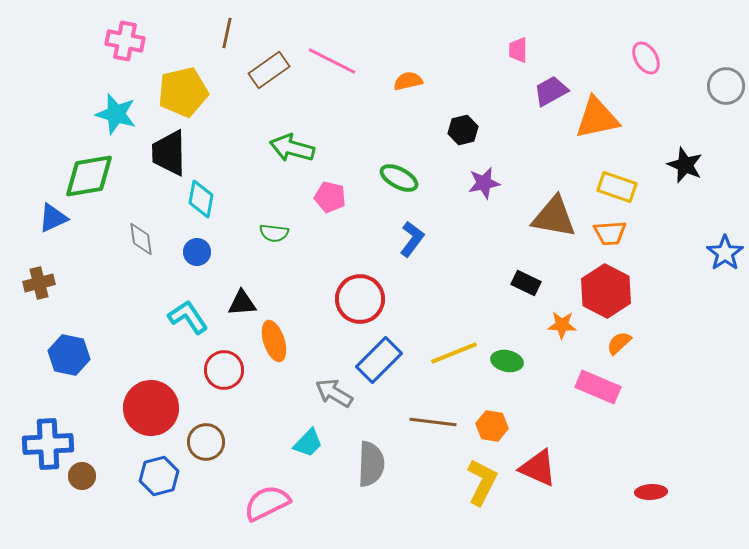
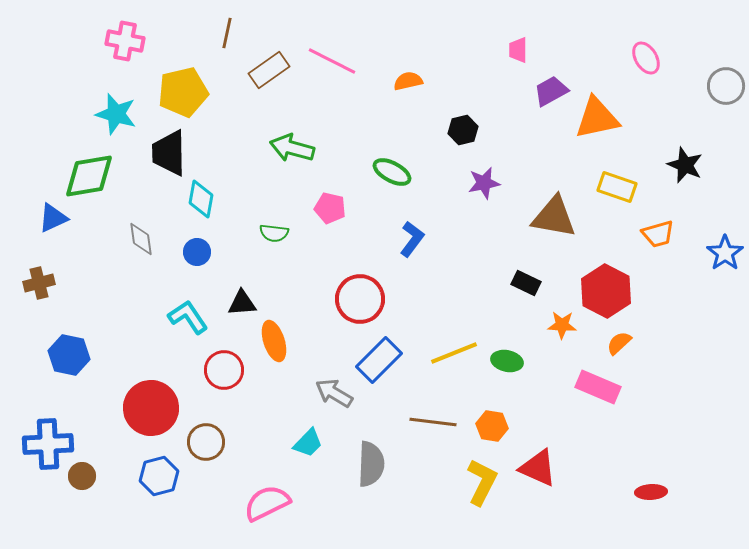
green ellipse at (399, 178): moved 7 px left, 6 px up
pink pentagon at (330, 197): moved 11 px down
orange trapezoid at (610, 233): moved 48 px right, 1 px down; rotated 12 degrees counterclockwise
